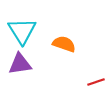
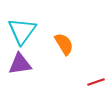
cyan triangle: rotated 8 degrees clockwise
orange semicircle: rotated 40 degrees clockwise
